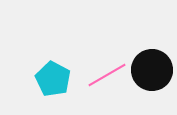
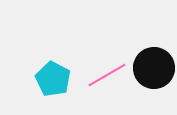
black circle: moved 2 px right, 2 px up
